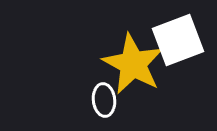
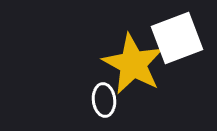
white square: moved 1 px left, 2 px up
